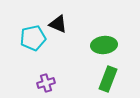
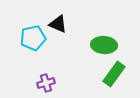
green ellipse: rotated 10 degrees clockwise
green rectangle: moved 6 px right, 5 px up; rotated 15 degrees clockwise
